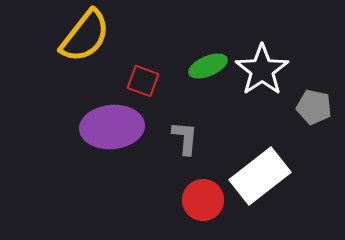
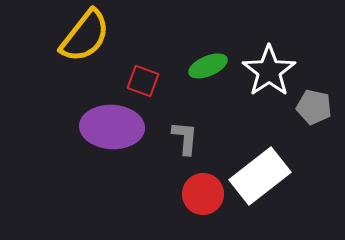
white star: moved 7 px right, 1 px down
purple ellipse: rotated 8 degrees clockwise
red circle: moved 6 px up
